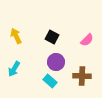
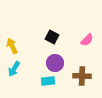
yellow arrow: moved 4 px left, 10 px down
purple circle: moved 1 px left, 1 px down
cyan rectangle: moved 2 px left; rotated 48 degrees counterclockwise
